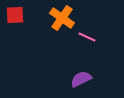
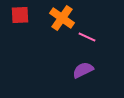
red square: moved 5 px right
purple semicircle: moved 2 px right, 9 px up
